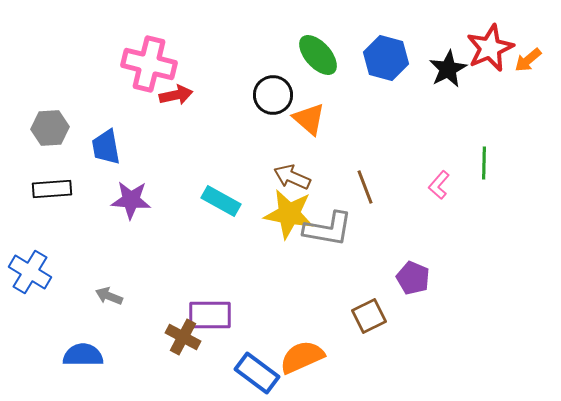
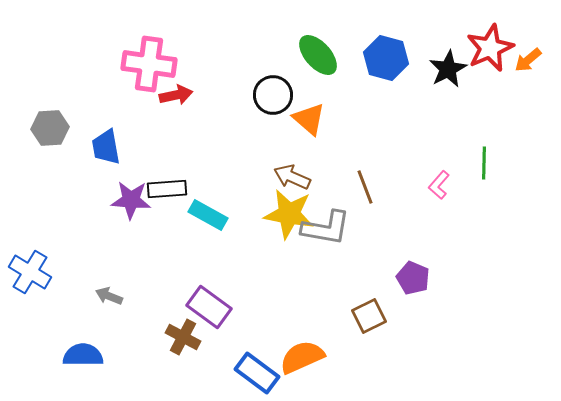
pink cross: rotated 6 degrees counterclockwise
black rectangle: moved 115 px right
cyan rectangle: moved 13 px left, 14 px down
gray L-shape: moved 2 px left, 1 px up
purple rectangle: moved 1 px left, 8 px up; rotated 36 degrees clockwise
